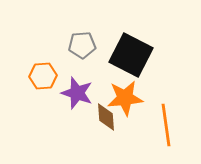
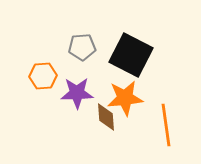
gray pentagon: moved 2 px down
purple star: rotated 20 degrees counterclockwise
